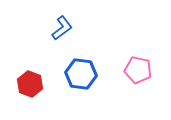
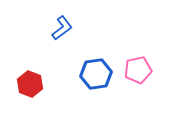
pink pentagon: rotated 24 degrees counterclockwise
blue hexagon: moved 15 px right; rotated 16 degrees counterclockwise
